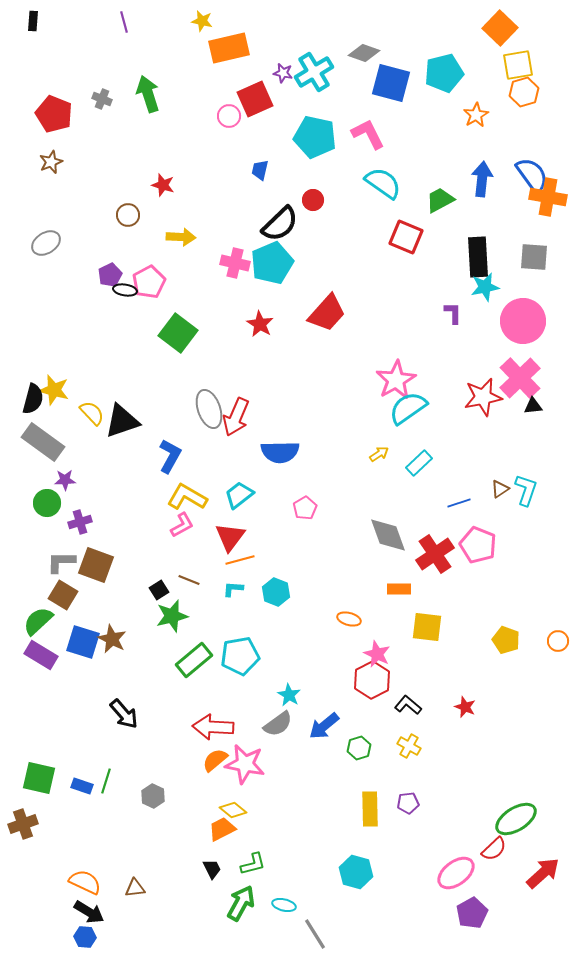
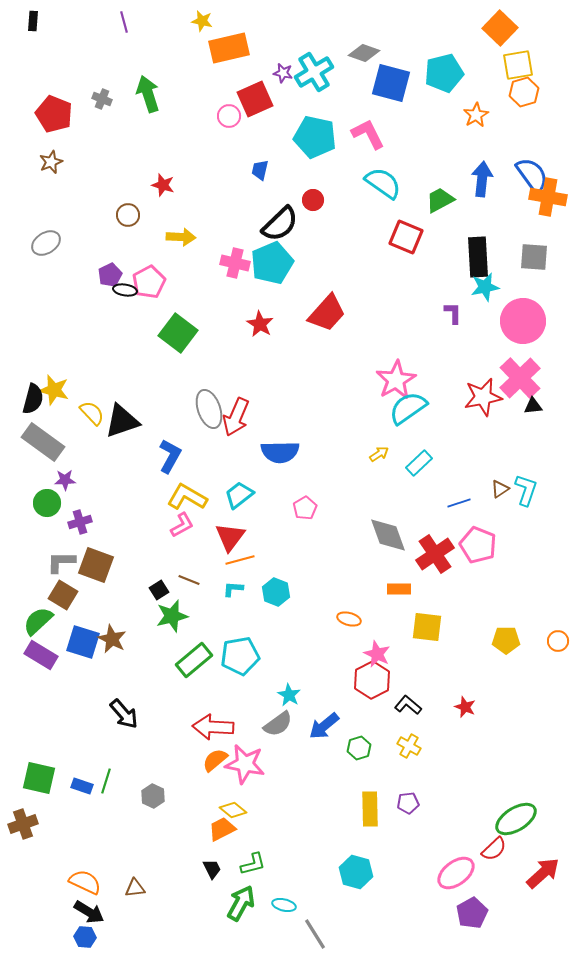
yellow pentagon at (506, 640): rotated 20 degrees counterclockwise
